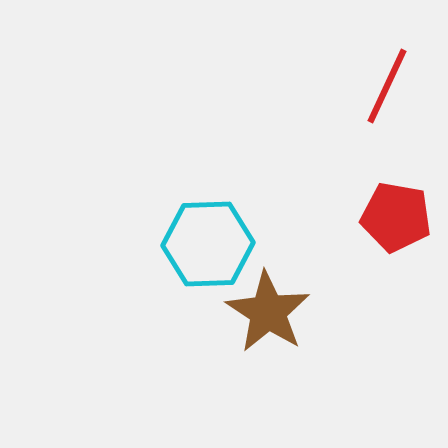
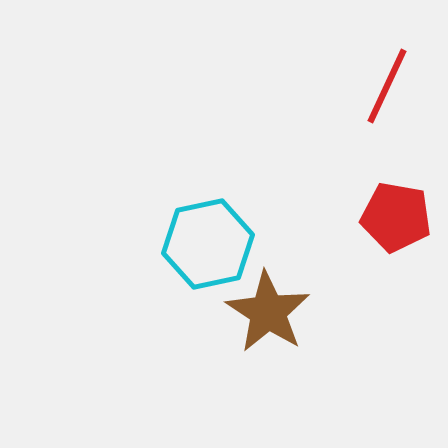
cyan hexagon: rotated 10 degrees counterclockwise
